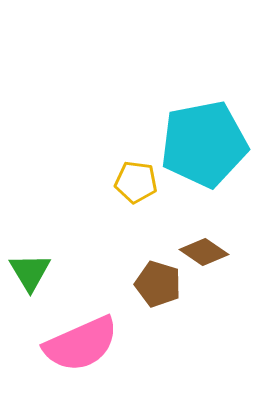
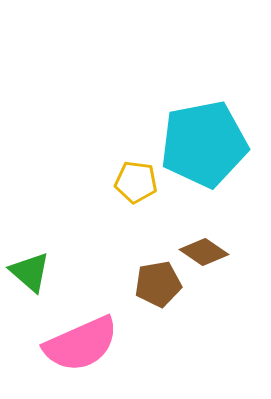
green triangle: rotated 18 degrees counterclockwise
brown pentagon: rotated 27 degrees counterclockwise
